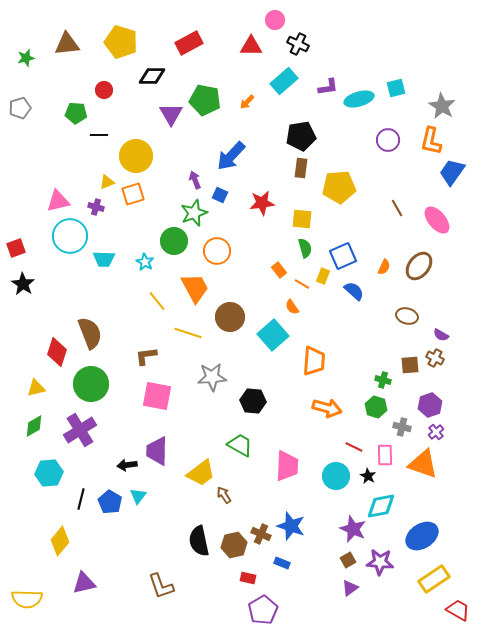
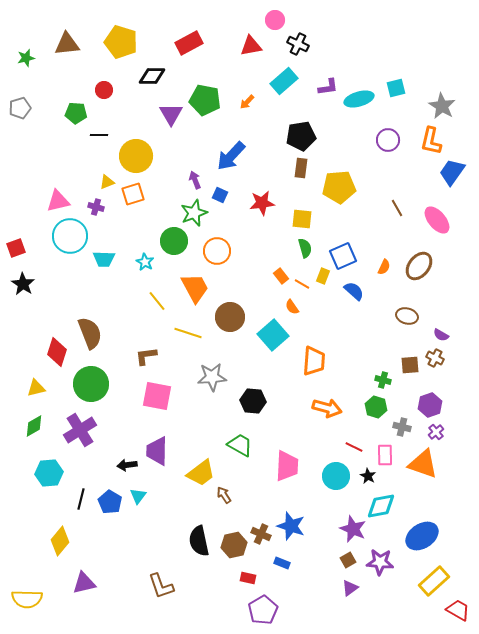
red triangle at (251, 46): rotated 10 degrees counterclockwise
orange rectangle at (279, 270): moved 2 px right, 6 px down
yellow rectangle at (434, 579): moved 2 px down; rotated 8 degrees counterclockwise
